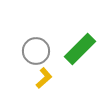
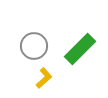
gray circle: moved 2 px left, 5 px up
